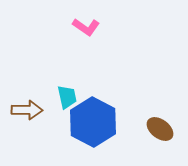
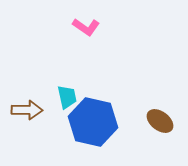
blue hexagon: rotated 15 degrees counterclockwise
brown ellipse: moved 8 px up
